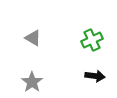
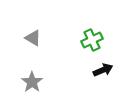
black arrow: moved 8 px right, 6 px up; rotated 30 degrees counterclockwise
